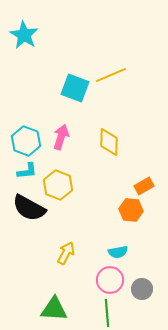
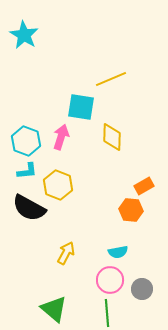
yellow line: moved 4 px down
cyan square: moved 6 px right, 19 px down; rotated 12 degrees counterclockwise
yellow diamond: moved 3 px right, 5 px up
green triangle: rotated 36 degrees clockwise
